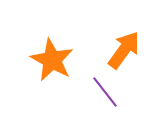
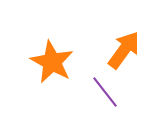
orange star: moved 2 px down
